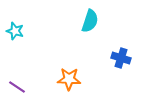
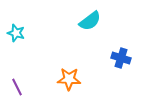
cyan semicircle: rotated 35 degrees clockwise
cyan star: moved 1 px right, 2 px down
purple line: rotated 30 degrees clockwise
